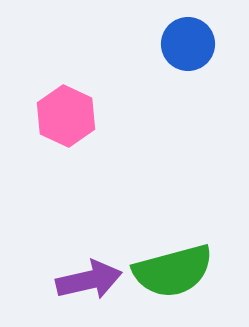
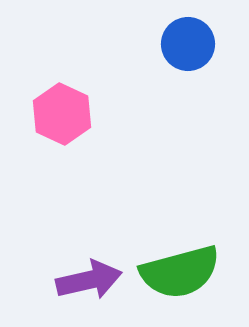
pink hexagon: moved 4 px left, 2 px up
green semicircle: moved 7 px right, 1 px down
